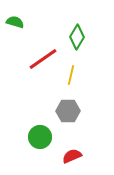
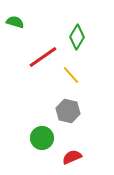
red line: moved 2 px up
yellow line: rotated 54 degrees counterclockwise
gray hexagon: rotated 15 degrees clockwise
green circle: moved 2 px right, 1 px down
red semicircle: moved 1 px down
